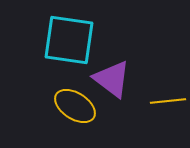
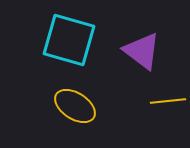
cyan square: rotated 8 degrees clockwise
purple triangle: moved 30 px right, 28 px up
